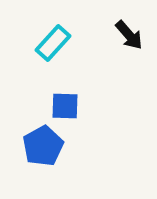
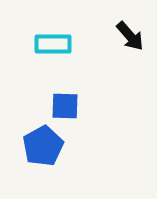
black arrow: moved 1 px right, 1 px down
cyan rectangle: moved 1 px down; rotated 48 degrees clockwise
